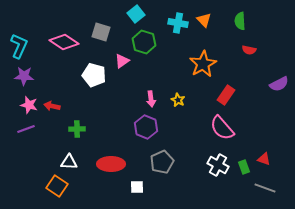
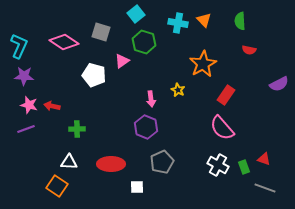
yellow star: moved 10 px up
